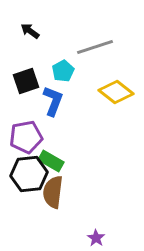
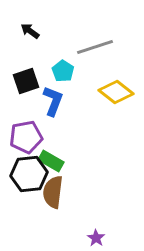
cyan pentagon: rotated 10 degrees counterclockwise
